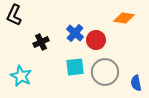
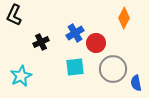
orange diamond: rotated 70 degrees counterclockwise
blue cross: rotated 18 degrees clockwise
red circle: moved 3 px down
gray circle: moved 8 px right, 3 px up
cyan star: rotated 20 degrees clockwise
